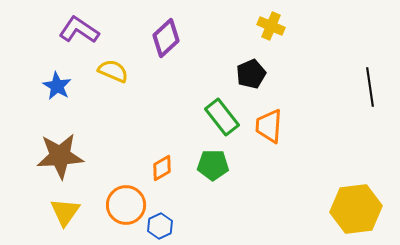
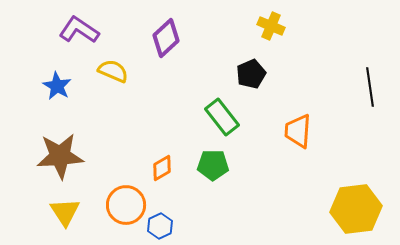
orange trapezoid: moved 29 px right, 5 px down
yellow triangle: rotated 8 degrees counterclockwise
